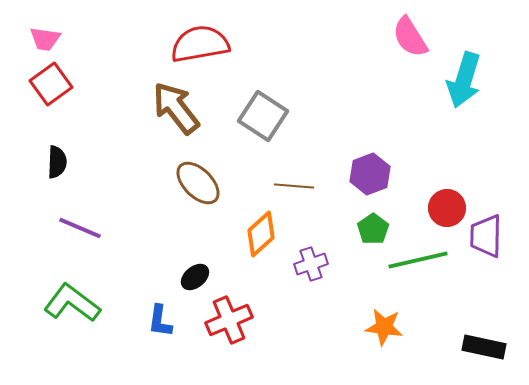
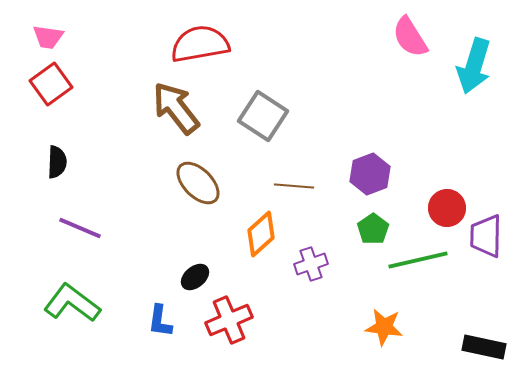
pink trapezoid: moved 3 px right, 2 px up
cyan arrow: moved 10 px right, 14 px up
